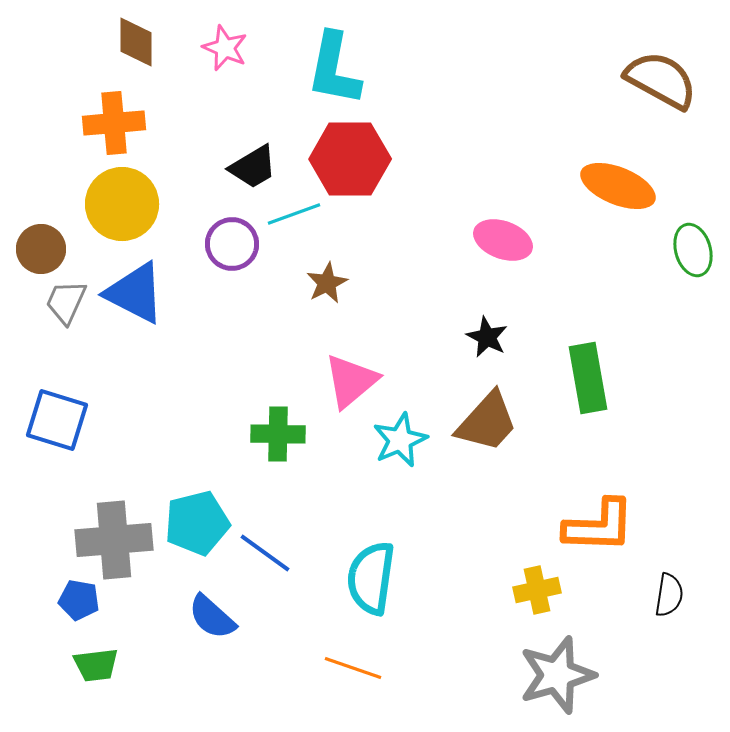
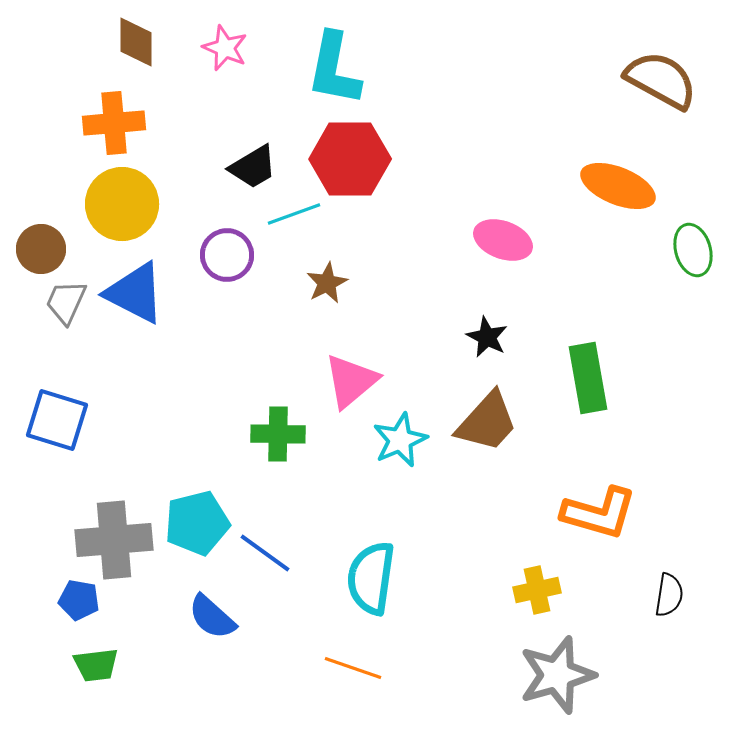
purple circle: moved 5 px left, 11 px down
orange L-shape: moved 13 px up; rotated 14 degrees clockwise
